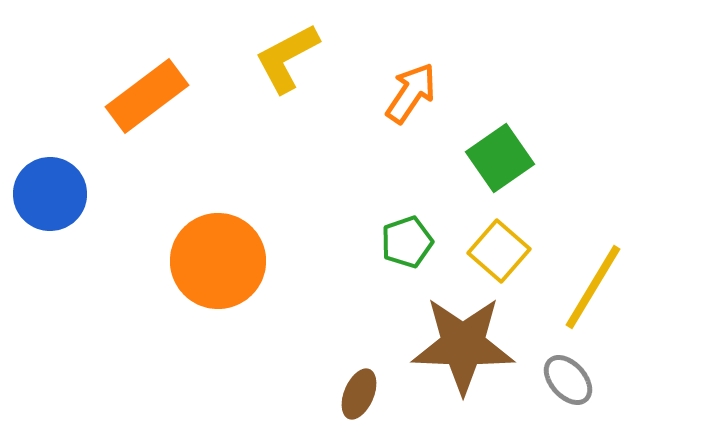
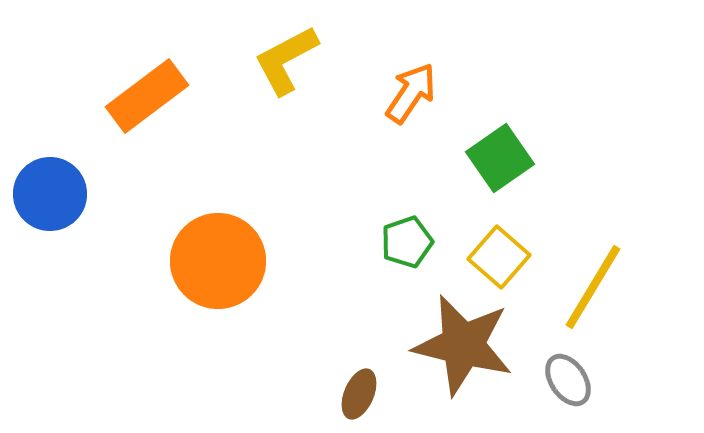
yellow L-shape: moved 1 px left, 2 px down
yellow square: moved 6 px down
brown star: rotated 12 degrees clockwise
gray ellipse: rotated 8 degrees clockwise
